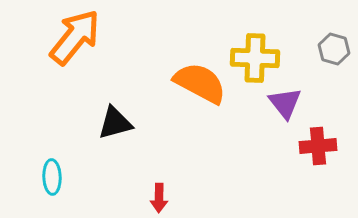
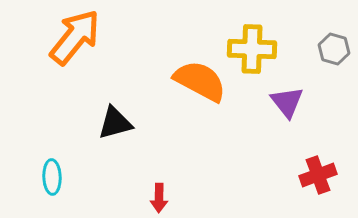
yellow cross: moved 3 px left, 9 px up
orange semicircle: moved 2 px up
purple triangle: moved 2 px right, 1 px up
red cross: moved 29 px down; rotated 15 degrees counterclockwise
